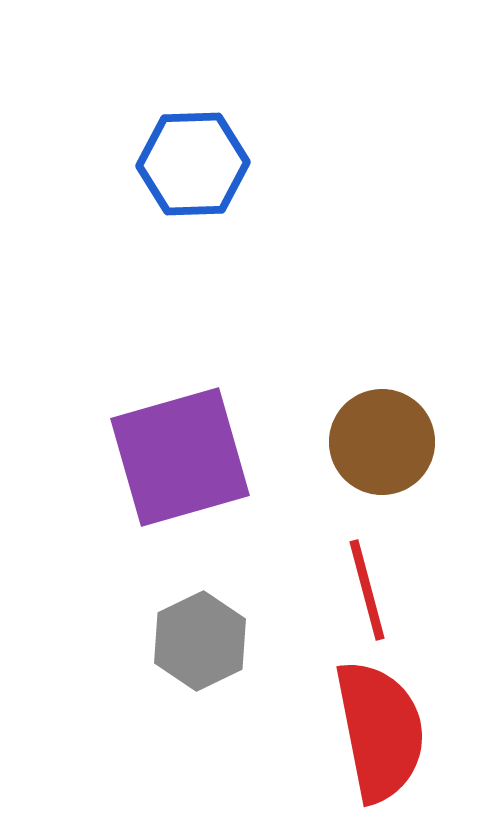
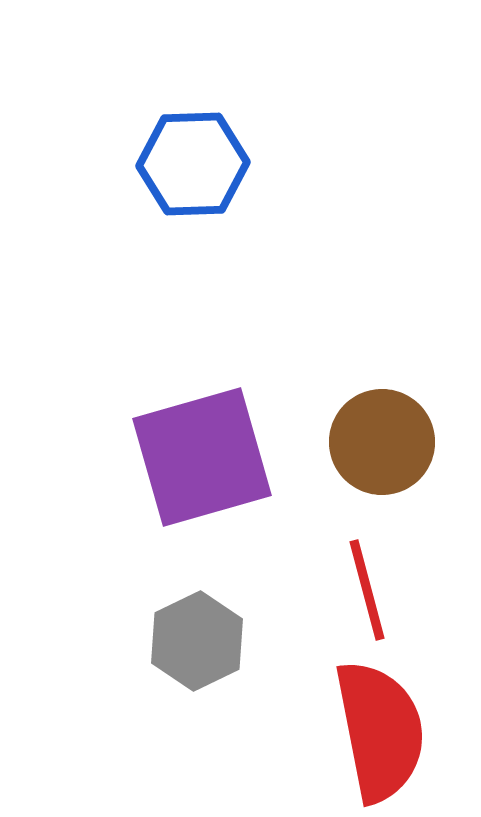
purple square: moved 22 px right
gray hexagon: moved 3 px left
